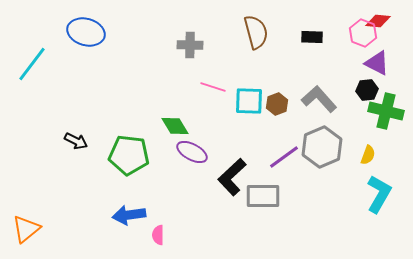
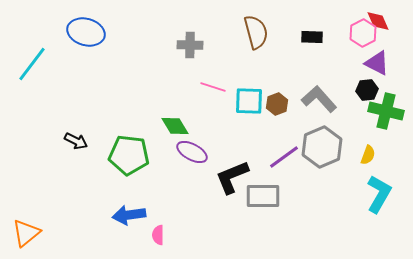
red diamond: rotated 60 degrees clockwise
pink hexagon: rotated 12 degrees clockwise
black L-shape: rotated 21 degrees clockwise
orange triangle: moved 4 px down
